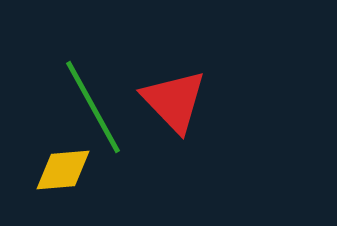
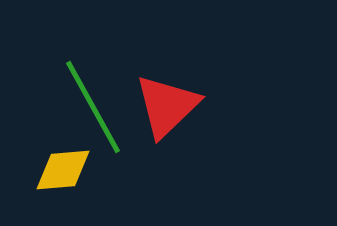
red triangle: moved 7 px left, 5 px down; rotated 30 degrees clockwise
